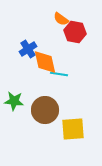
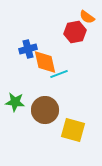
orange semicircle: moved 26 px right, 2 px up
red hexagon: rotated 20 degrees counterclockwise
blue cross: rotated 18 degrees clockwise
cyan line: rotated 30 degrees counterclockwise
green star: moved 1 px right, 1 px down
yellow square: moved 1 px down; rotated 20 degrees clockwise
